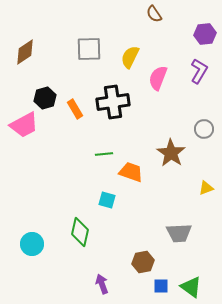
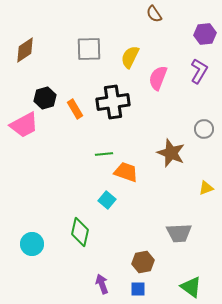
brown diamond: moved 2 px up
brown star: rotated 12 degrees counterclockwise
orange trapezoid: moved 5 px left
cyan square: rotated 24 degrees clockwise
blue square: moved 23 px left, 3 px down
